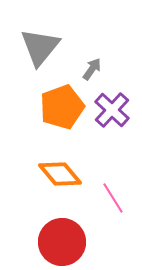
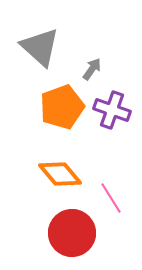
gray triangle: rotated 27 degrees counterclockwise
purple cross: rotated 24 degrees counterclockwise
pink line: moved 2 px left
red circle: moved 10 px right, 9 px up
